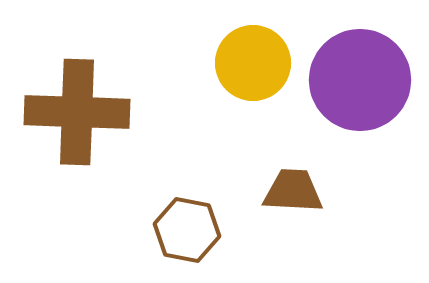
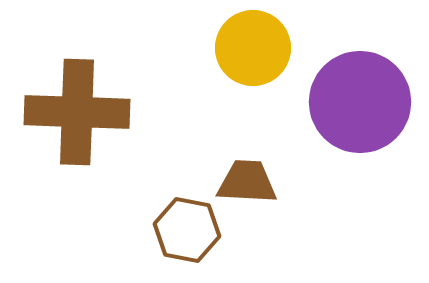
yellow circle: moved 15 px up
purple circle: moved 22 px down
brown trapezoid: moved 46 px left, 9 px up
